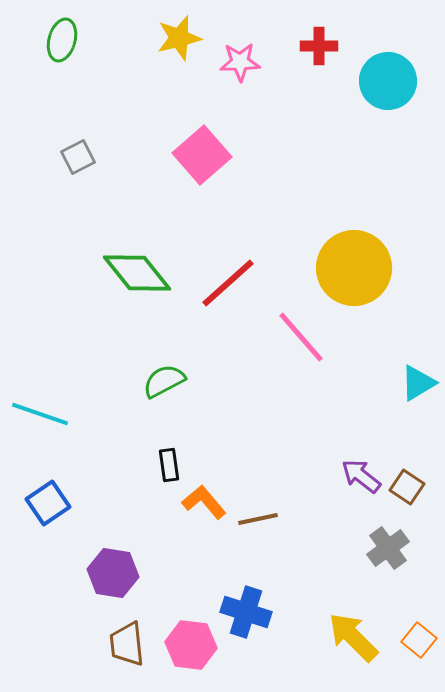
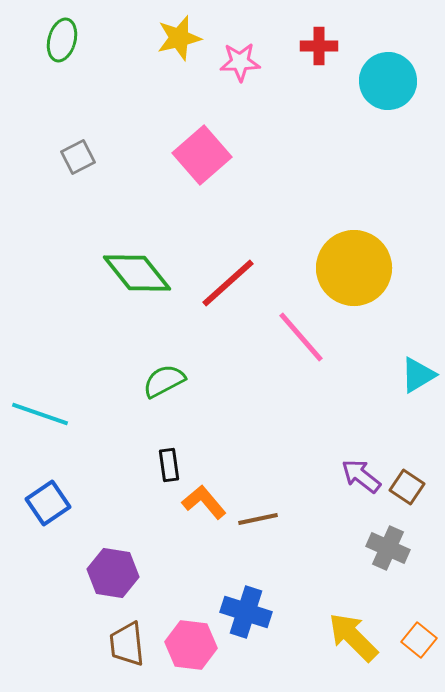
cyan triangle: moved 8 px up
gray cross: rotated 30 degrees counterclockwise
